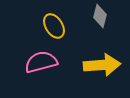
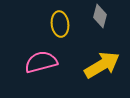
yellow ellipse: moved 6 px right, 2 px up; rotated 25 degrees clockwise
yellow arrow: rotated 27 degrees counterclockwise
